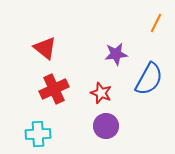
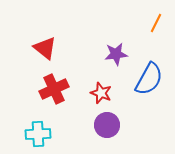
purple circle: moved 1 px right, 1 px up
